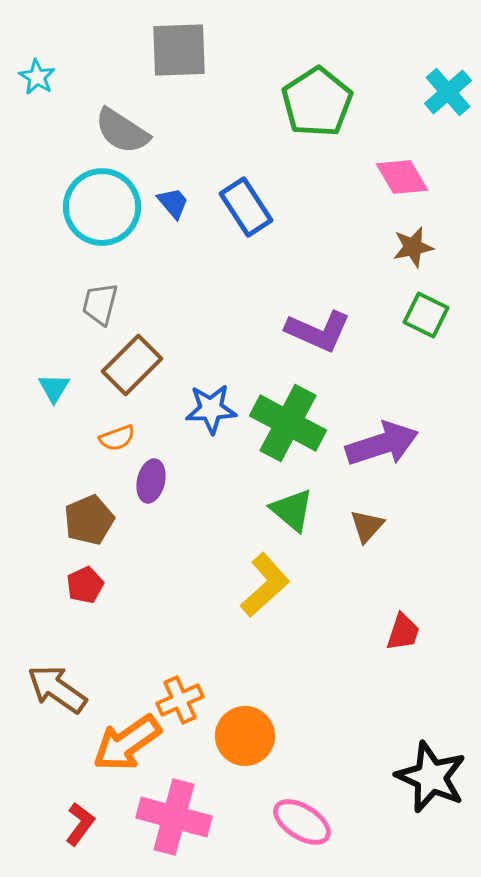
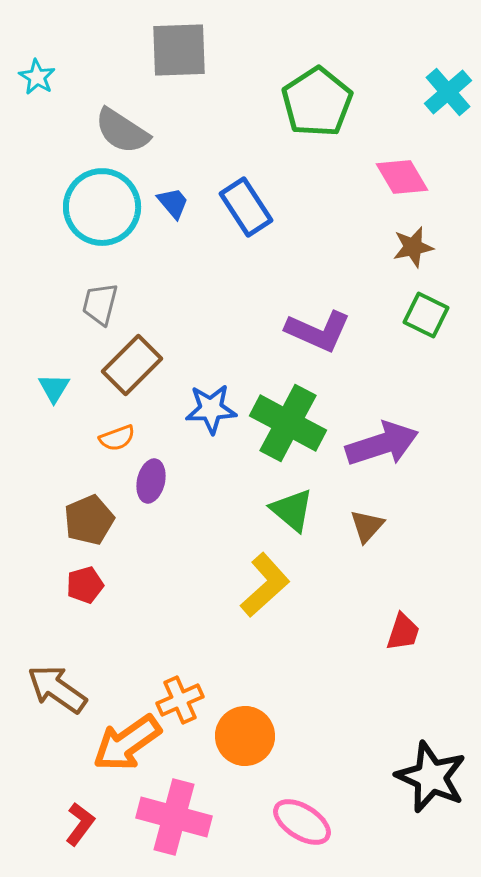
red pentagon: rotated 9 degrees clockwise
